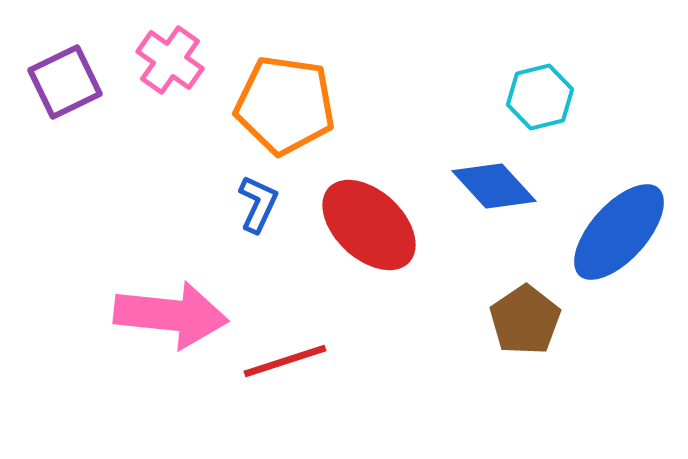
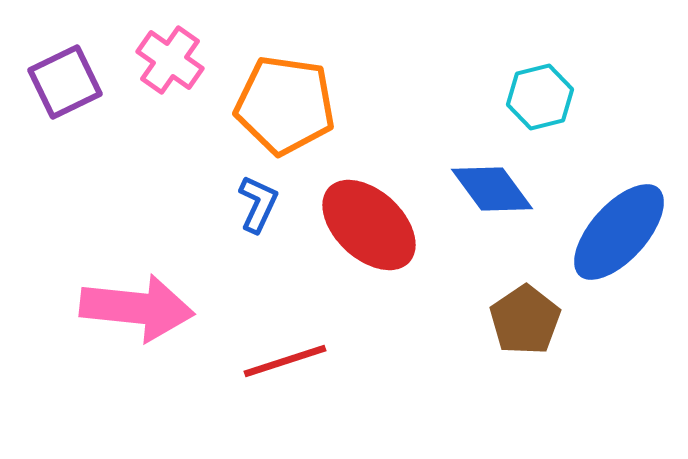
blue diamond: moved 2 px left, 3 px down; rotated 6 degrees clockwise
pink arrow: moved 34 px left, 7 px up
